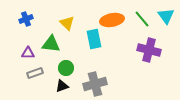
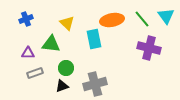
purple cross: moved 2 px up
